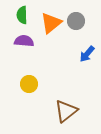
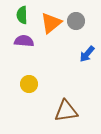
brown triangle: rotated 30 degrees clockwise
